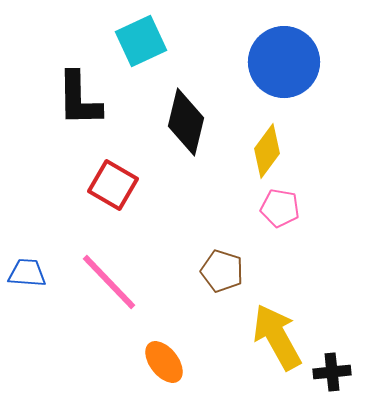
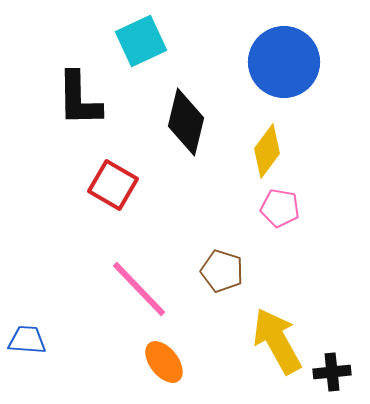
blue trapezoid: moved 67 px down
pink line: moved 30 px right, 7 px down
yellow arrow: moved 4 px down
